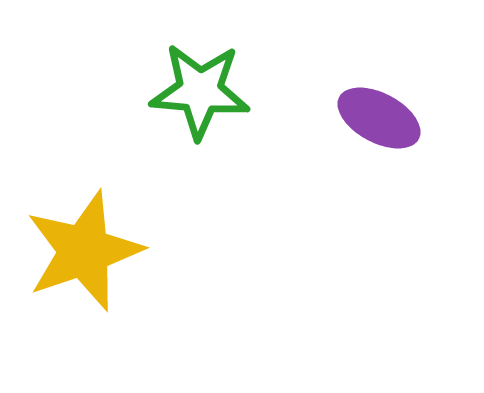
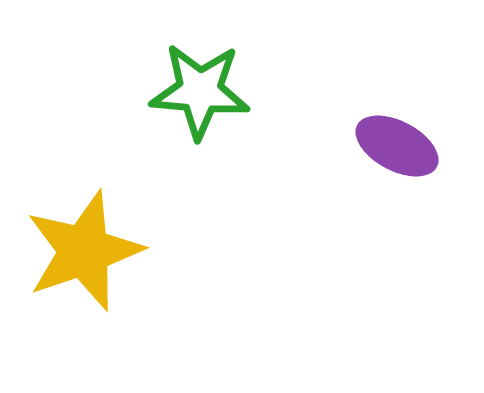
purple ellipse: moved 18 px right, 28 px down
